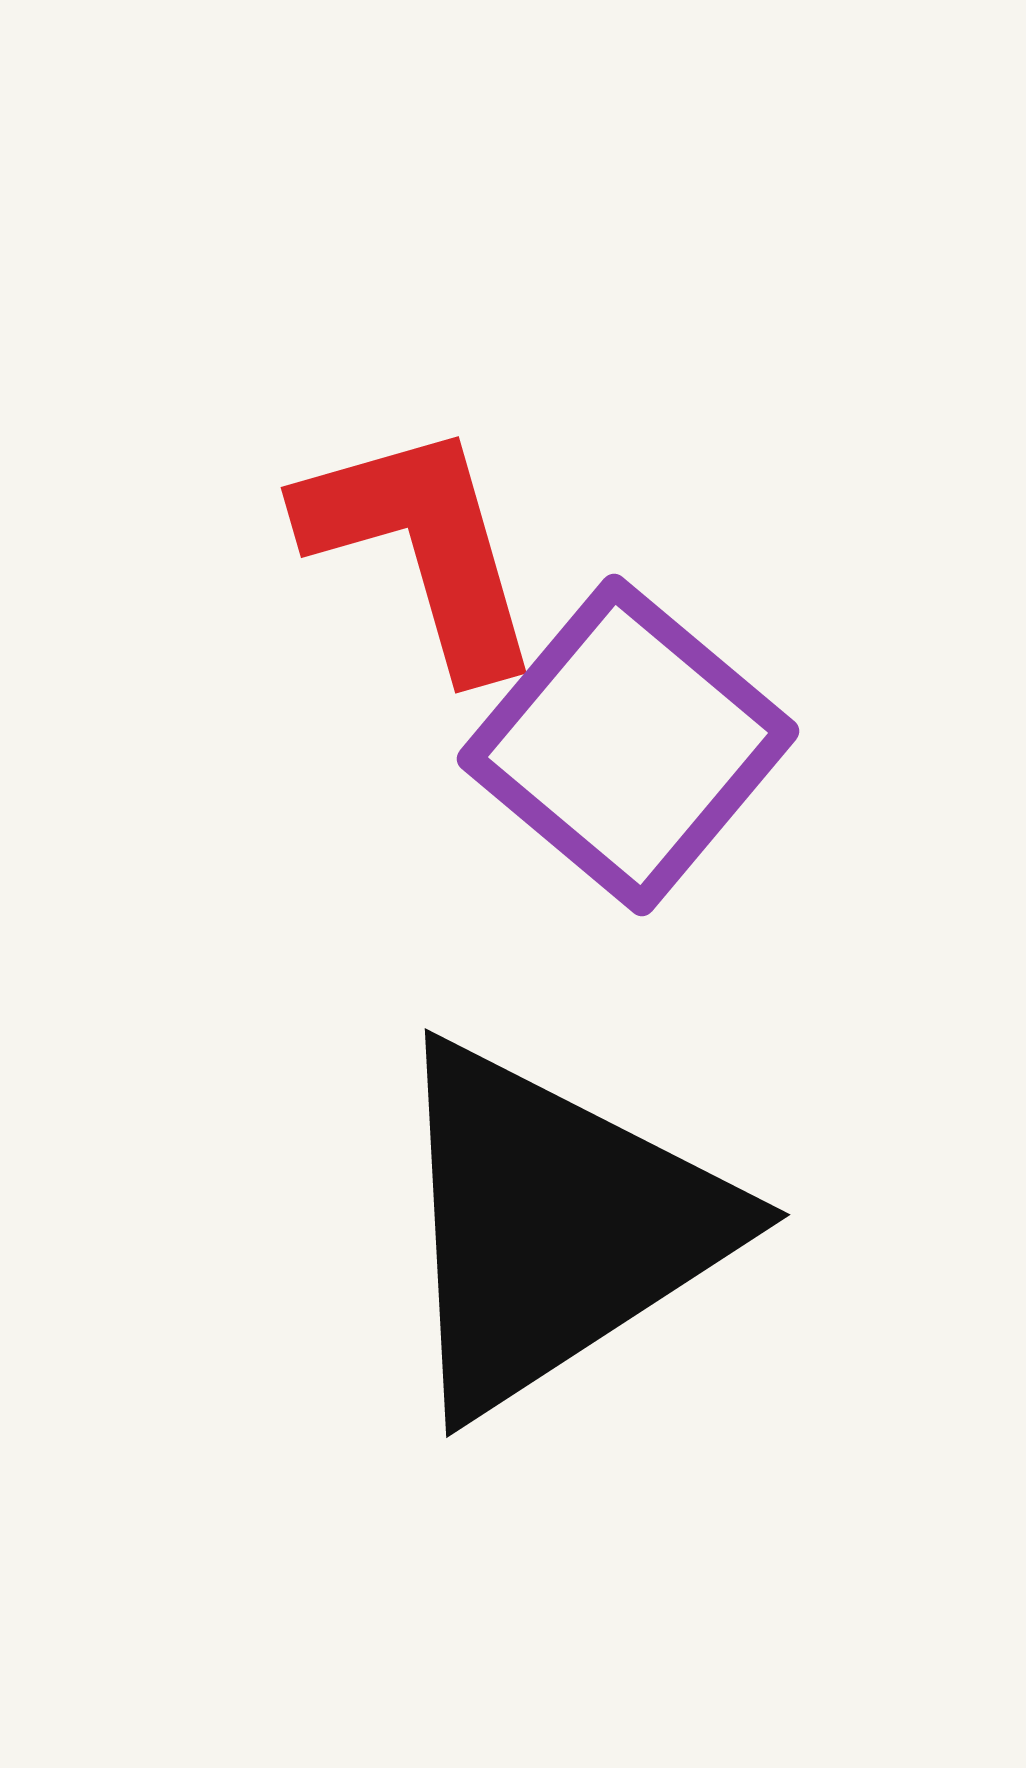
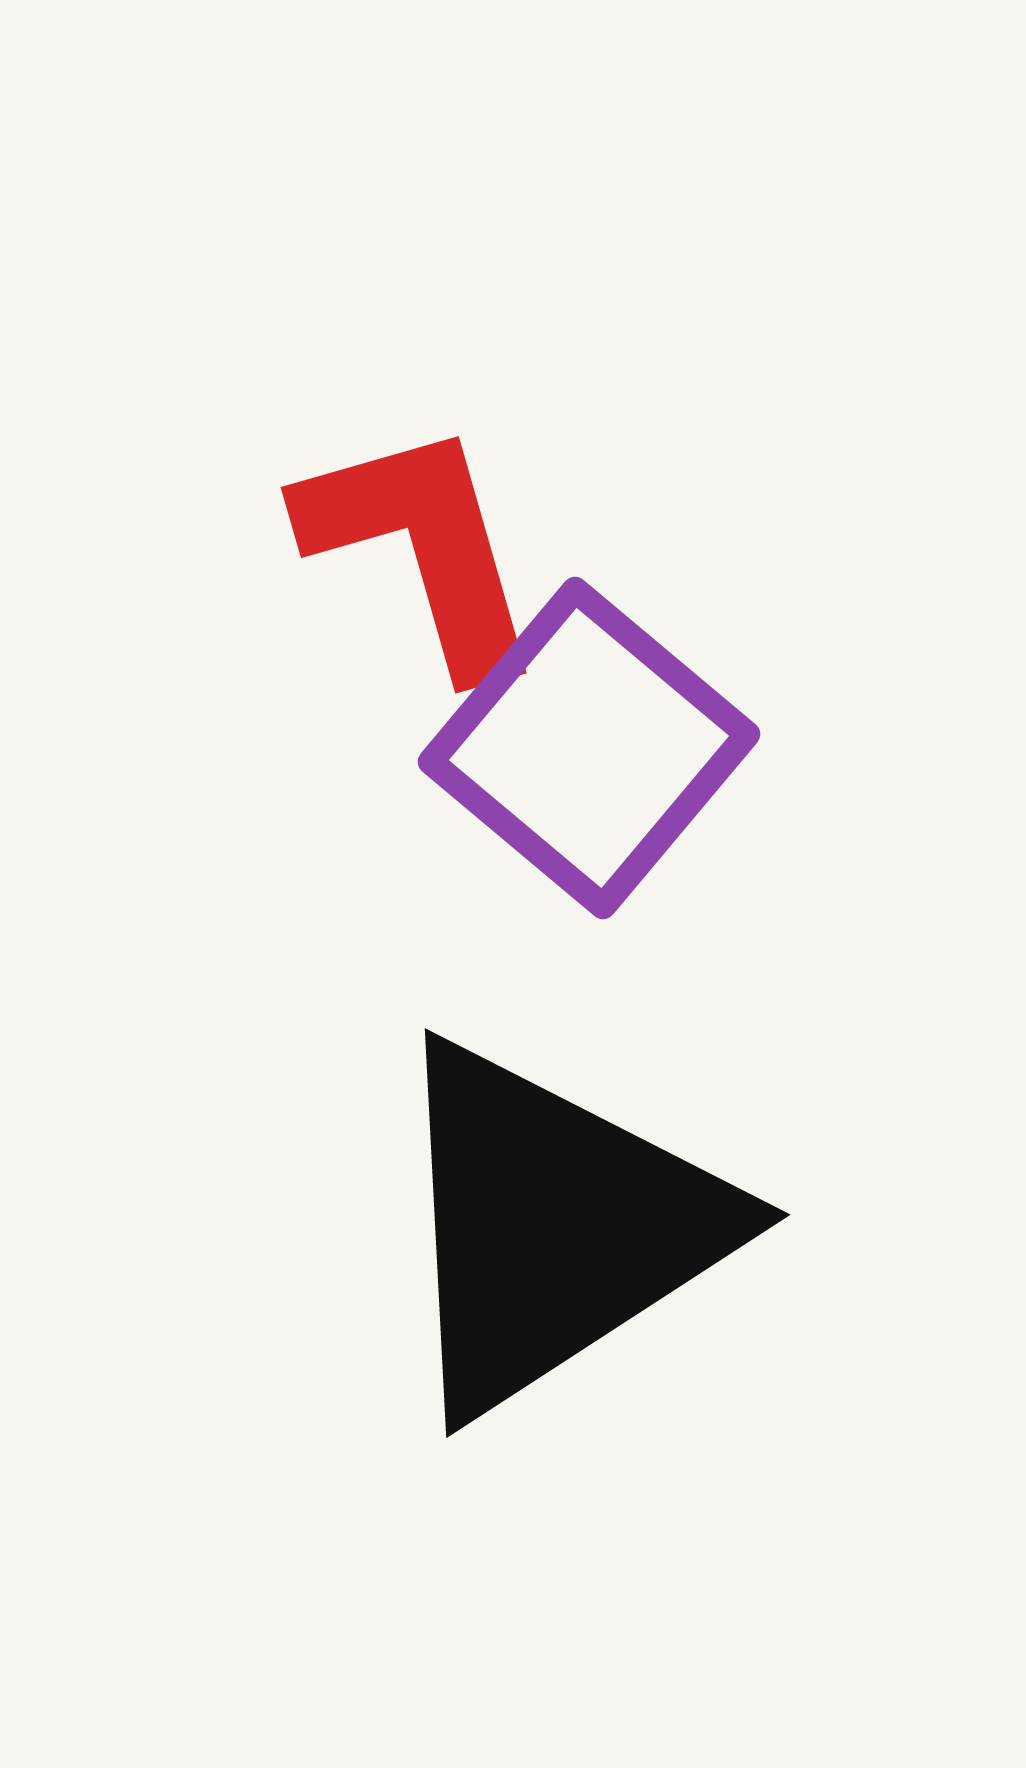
purple square: moved 39 px left, 3 px down
